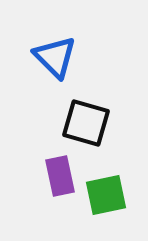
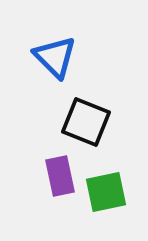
black square: moved 1 px up; rotated 6 degrees clockwise
green square: moved 3 px up
